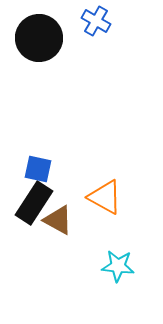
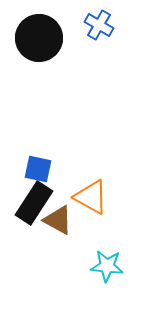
blue cross: moved 3 px right, 4 px down
orange triangle: moved 14 px left
cyan star: moved 11 px left
